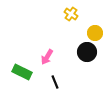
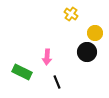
pink arrow: rotated 28 degrees counterclockwise
black line: moved 2 px right
